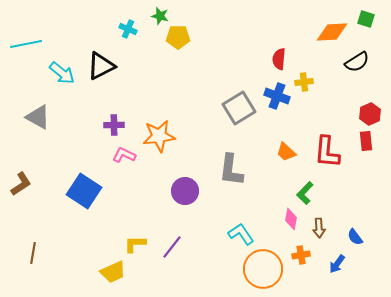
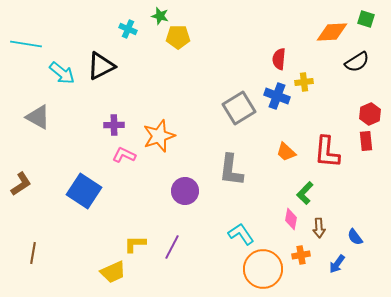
cyan line: rotated 20 degrees clockwise
orange star: rotated 12 degrees counterclockwise
purple line: rotated 10 degrees counterclockwise
